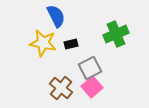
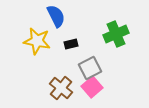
yellow star: moved 6 px left, 2 px up
